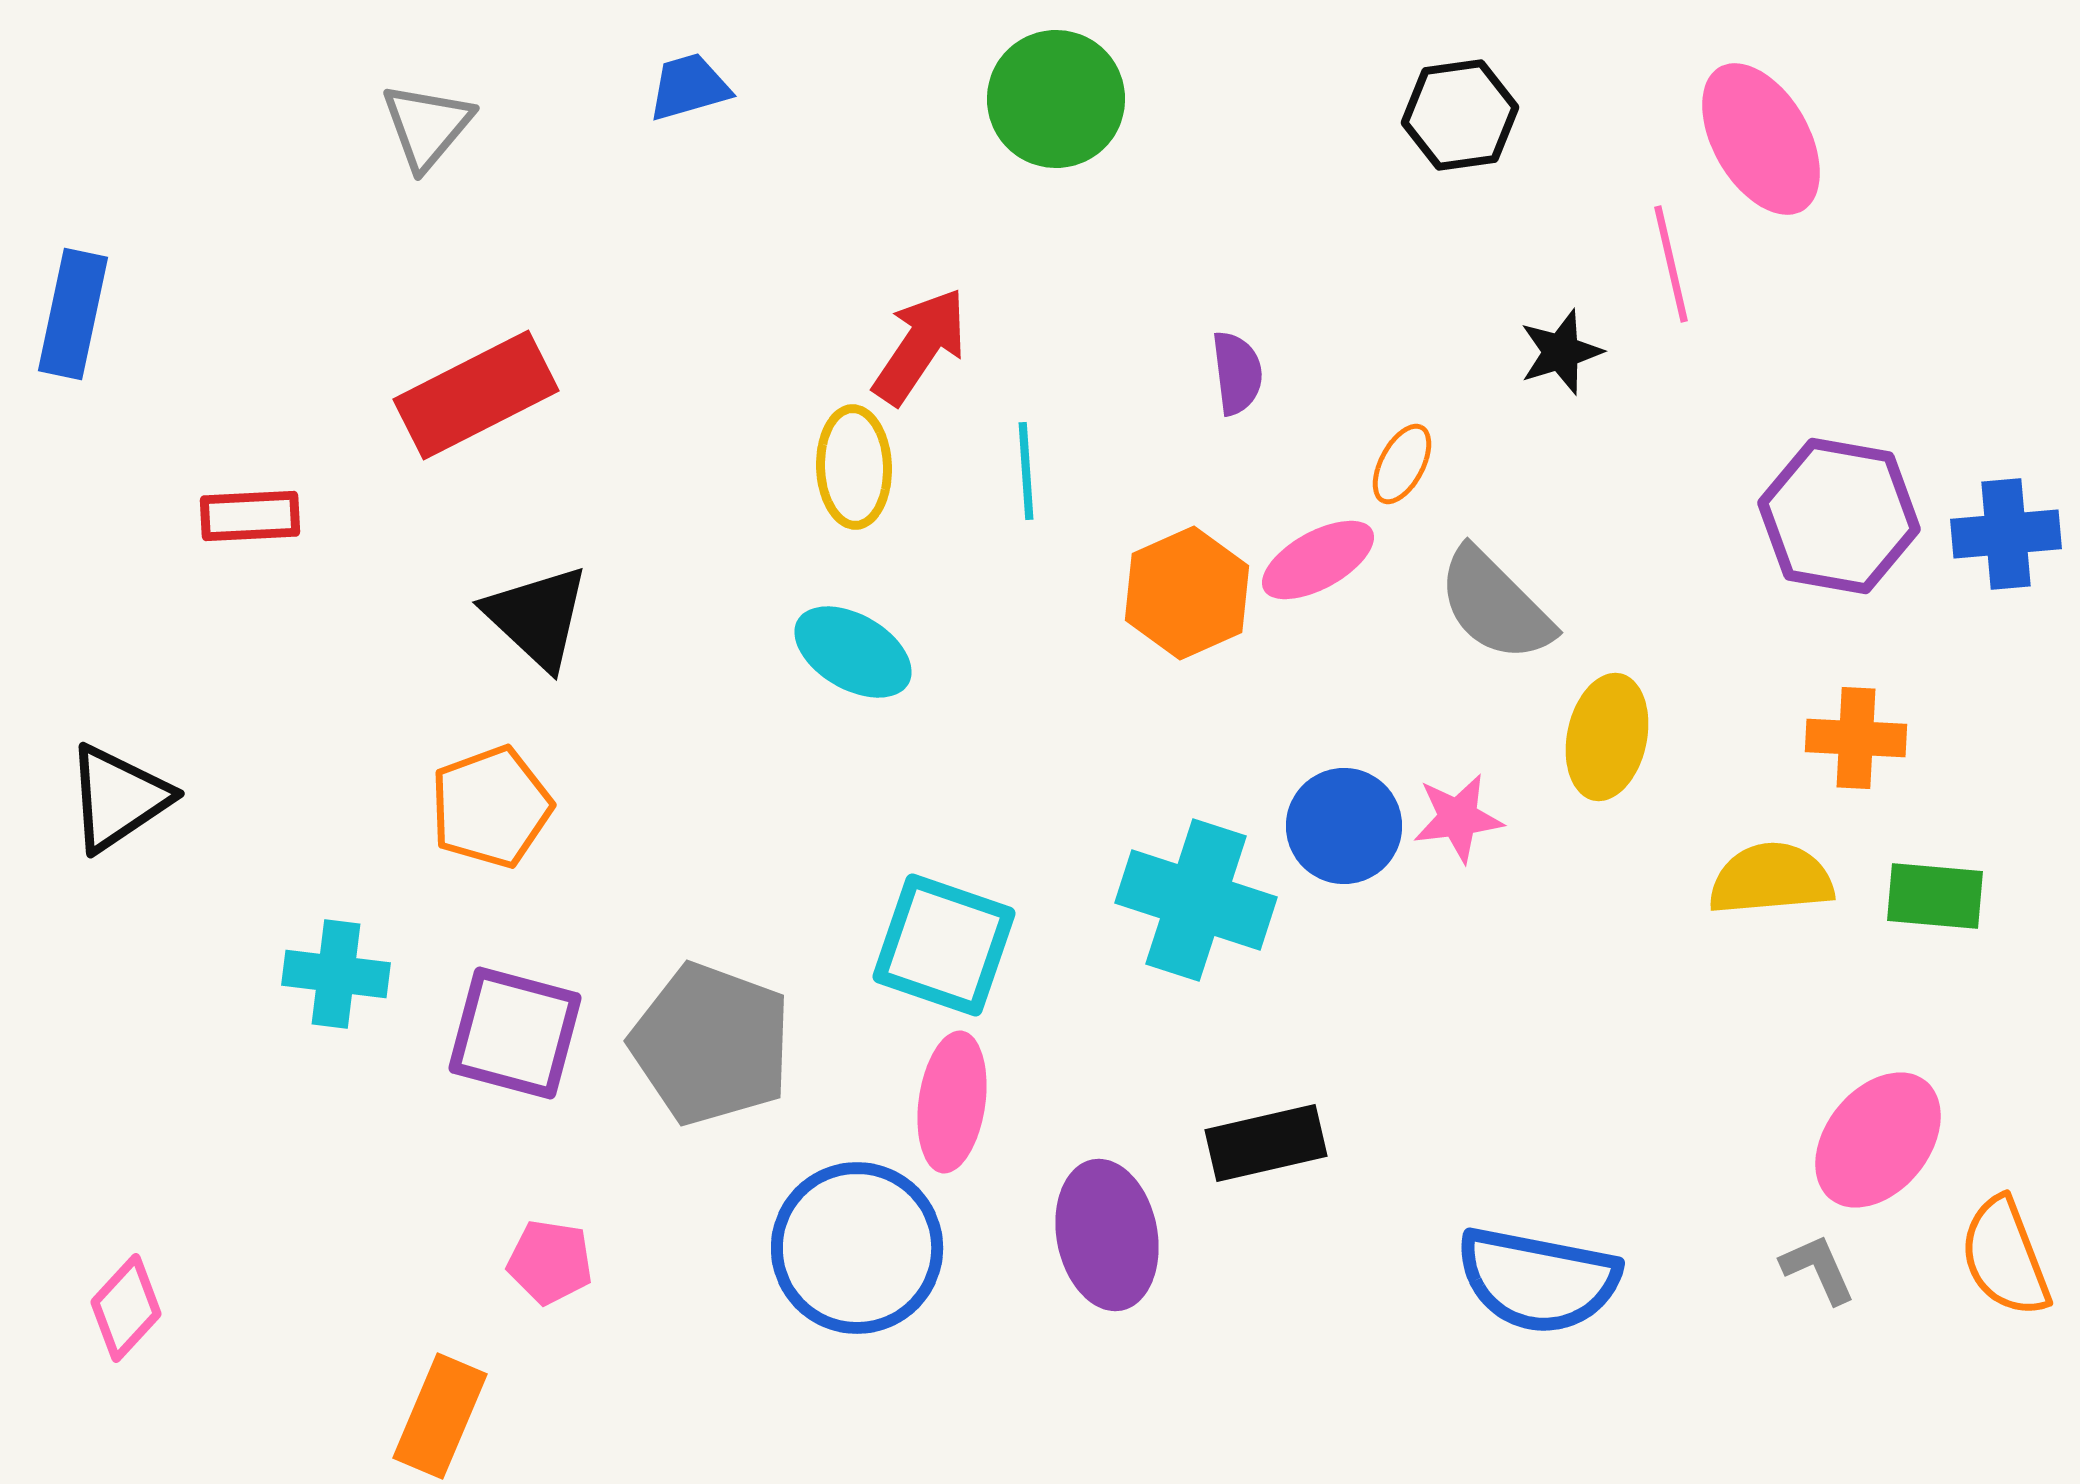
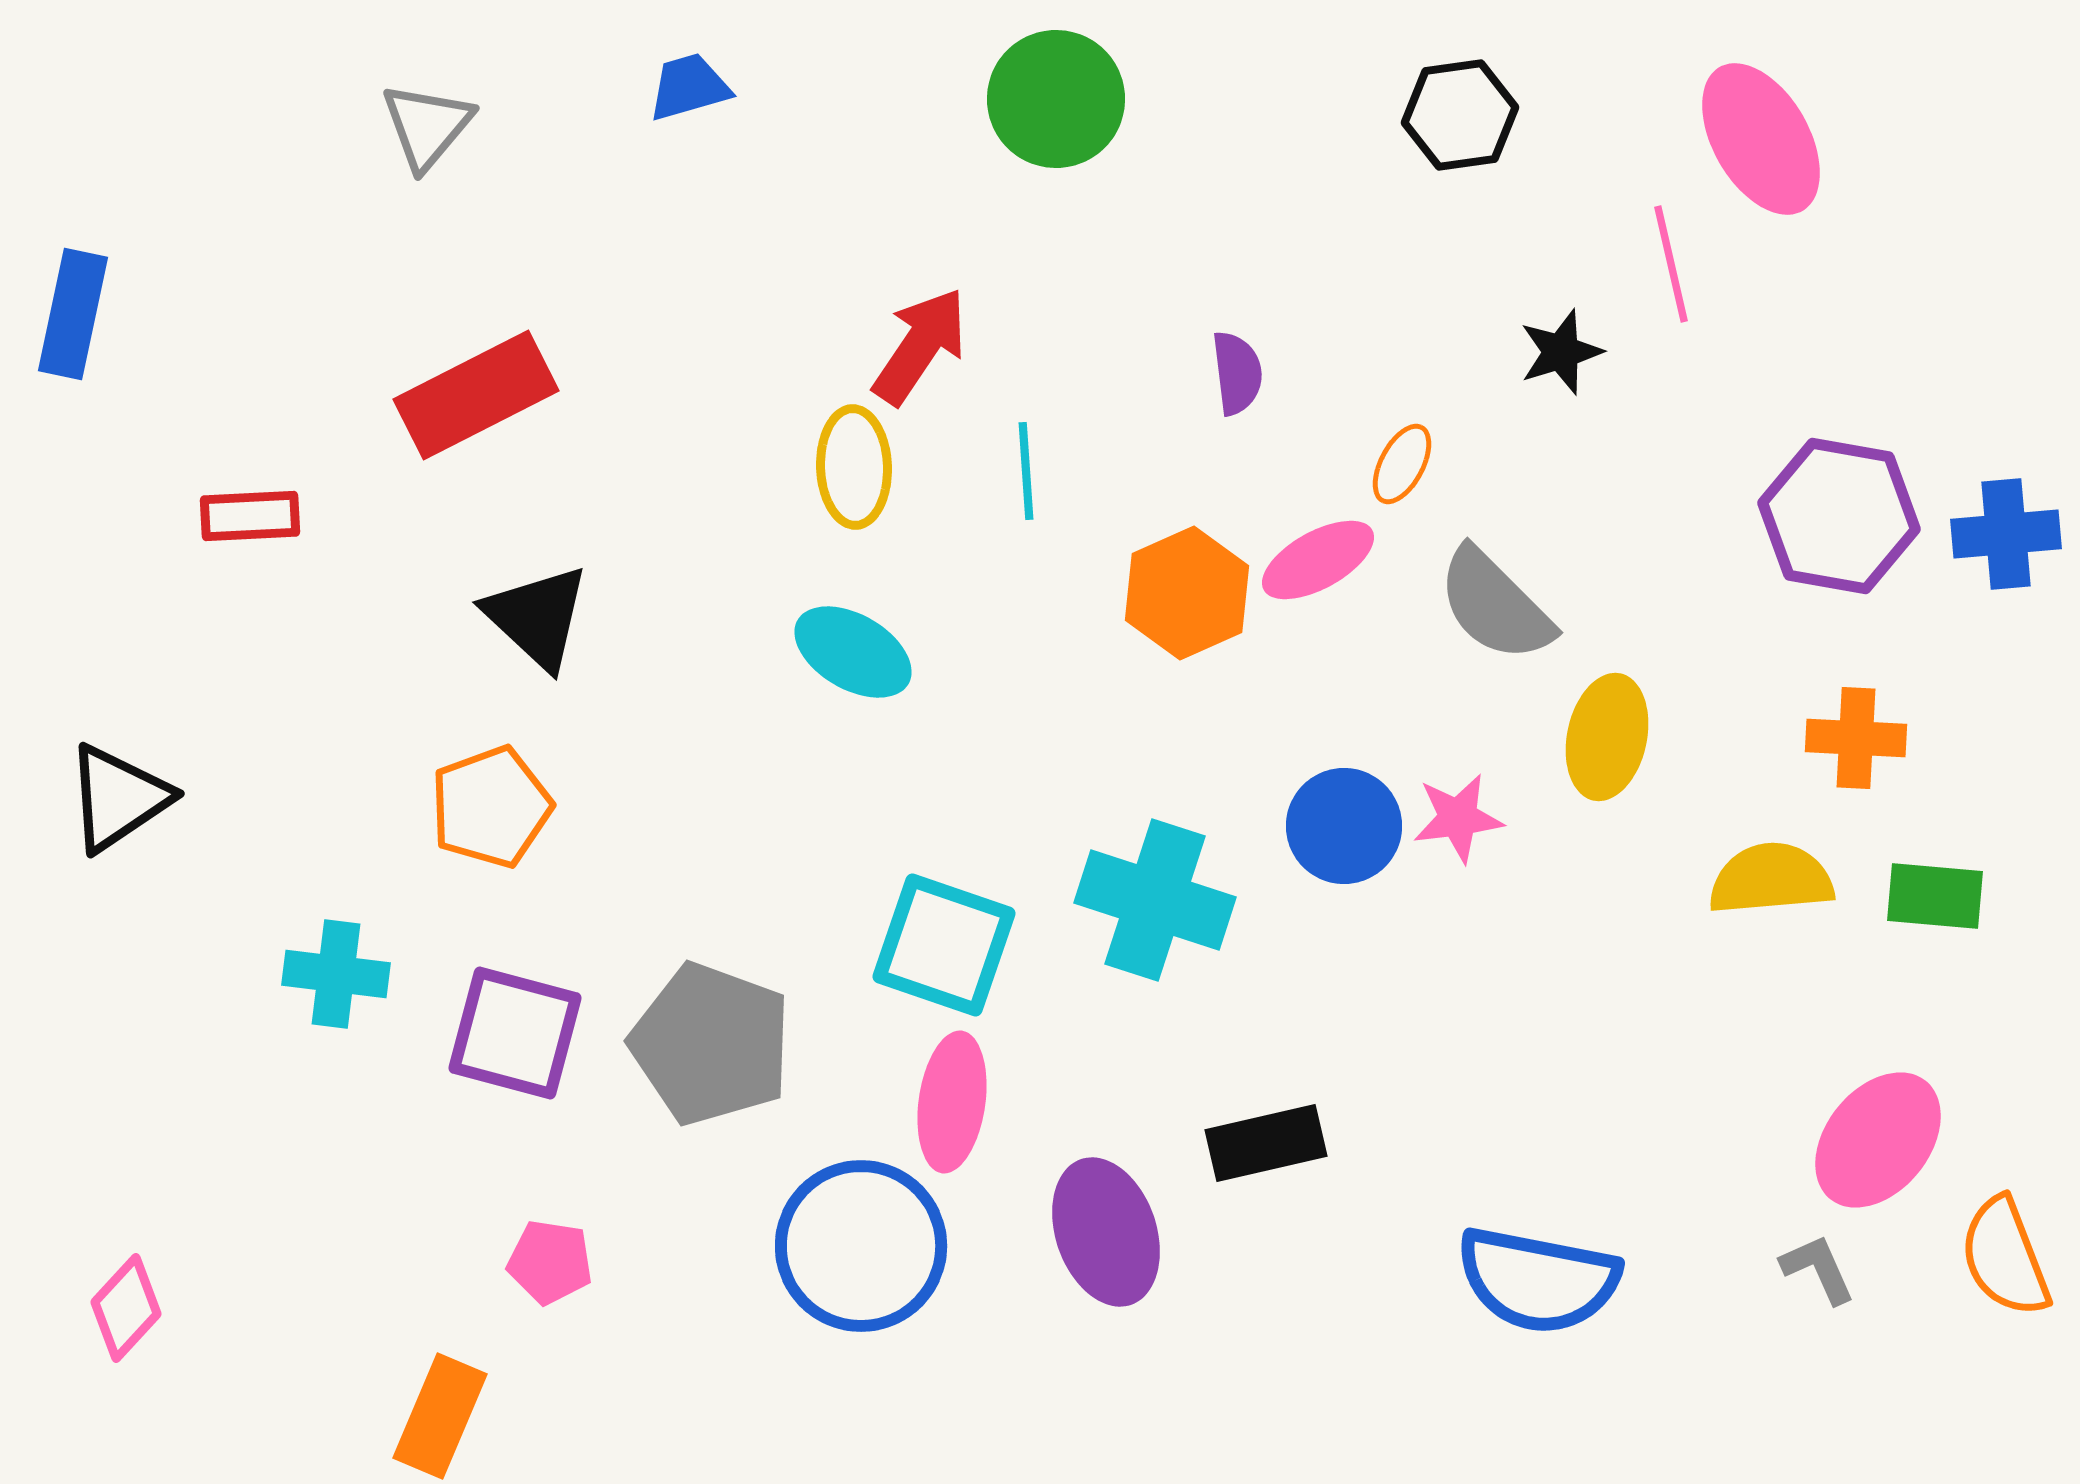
cyan cross at (1196, 900): moved 41 px left
purple ellipse at (1107, 1235): moved 1 px left, 3 px up; rotated 8 degrees counterclockwise
blue circle at (857, 1248): moved 4 px right, 2 px up
